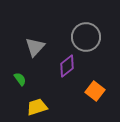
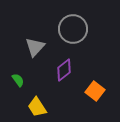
gray circle: moved 13 px left, 8 px up
purple diamond: moved 3 px left, 4 px down
green semicircle: moved 2 px left, 1 px down
yellow trapezoid: rotated 105 degrees counterclockwise
